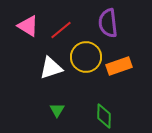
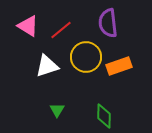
white triangle: moved 4 px left, 2 px up
